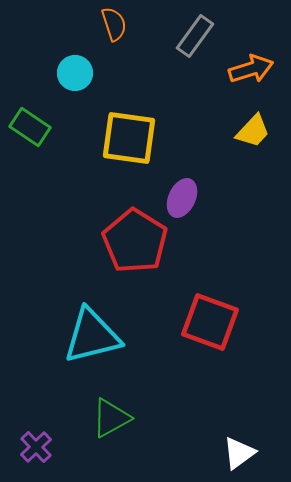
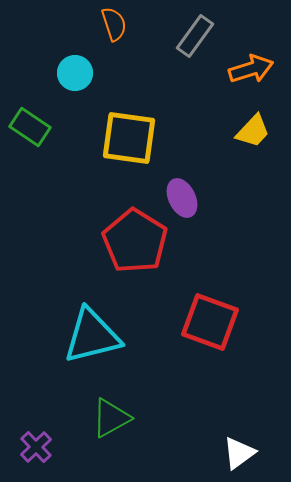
purple ellipse: rotated 51 degrees counterclockwise
